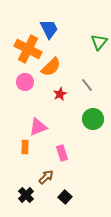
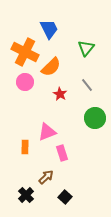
green triangle: moved 13 px left, 6 px down
orange cross: moved 3 px left, 3 px down
red star: rotated 16 degrees counterclockwise
green circle: moved 2 px right, 1 px up
pink triangle: moved 9 px right, 5 px down
